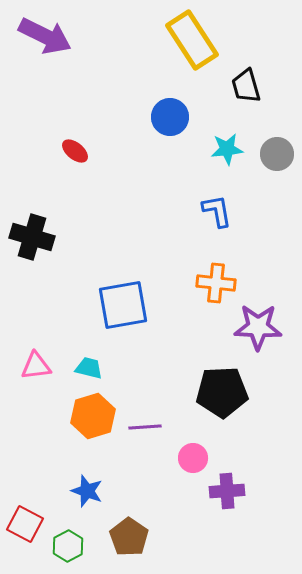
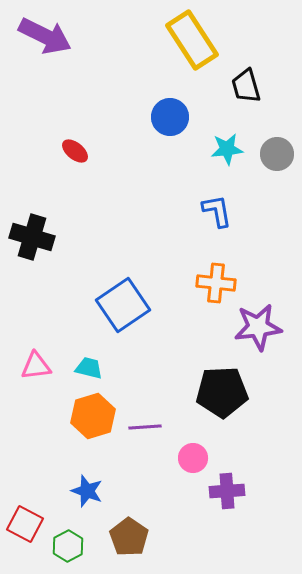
blue square: rotated 24 degrees counterclockwise
purple star: rotated 9 degrees counterclockwise
